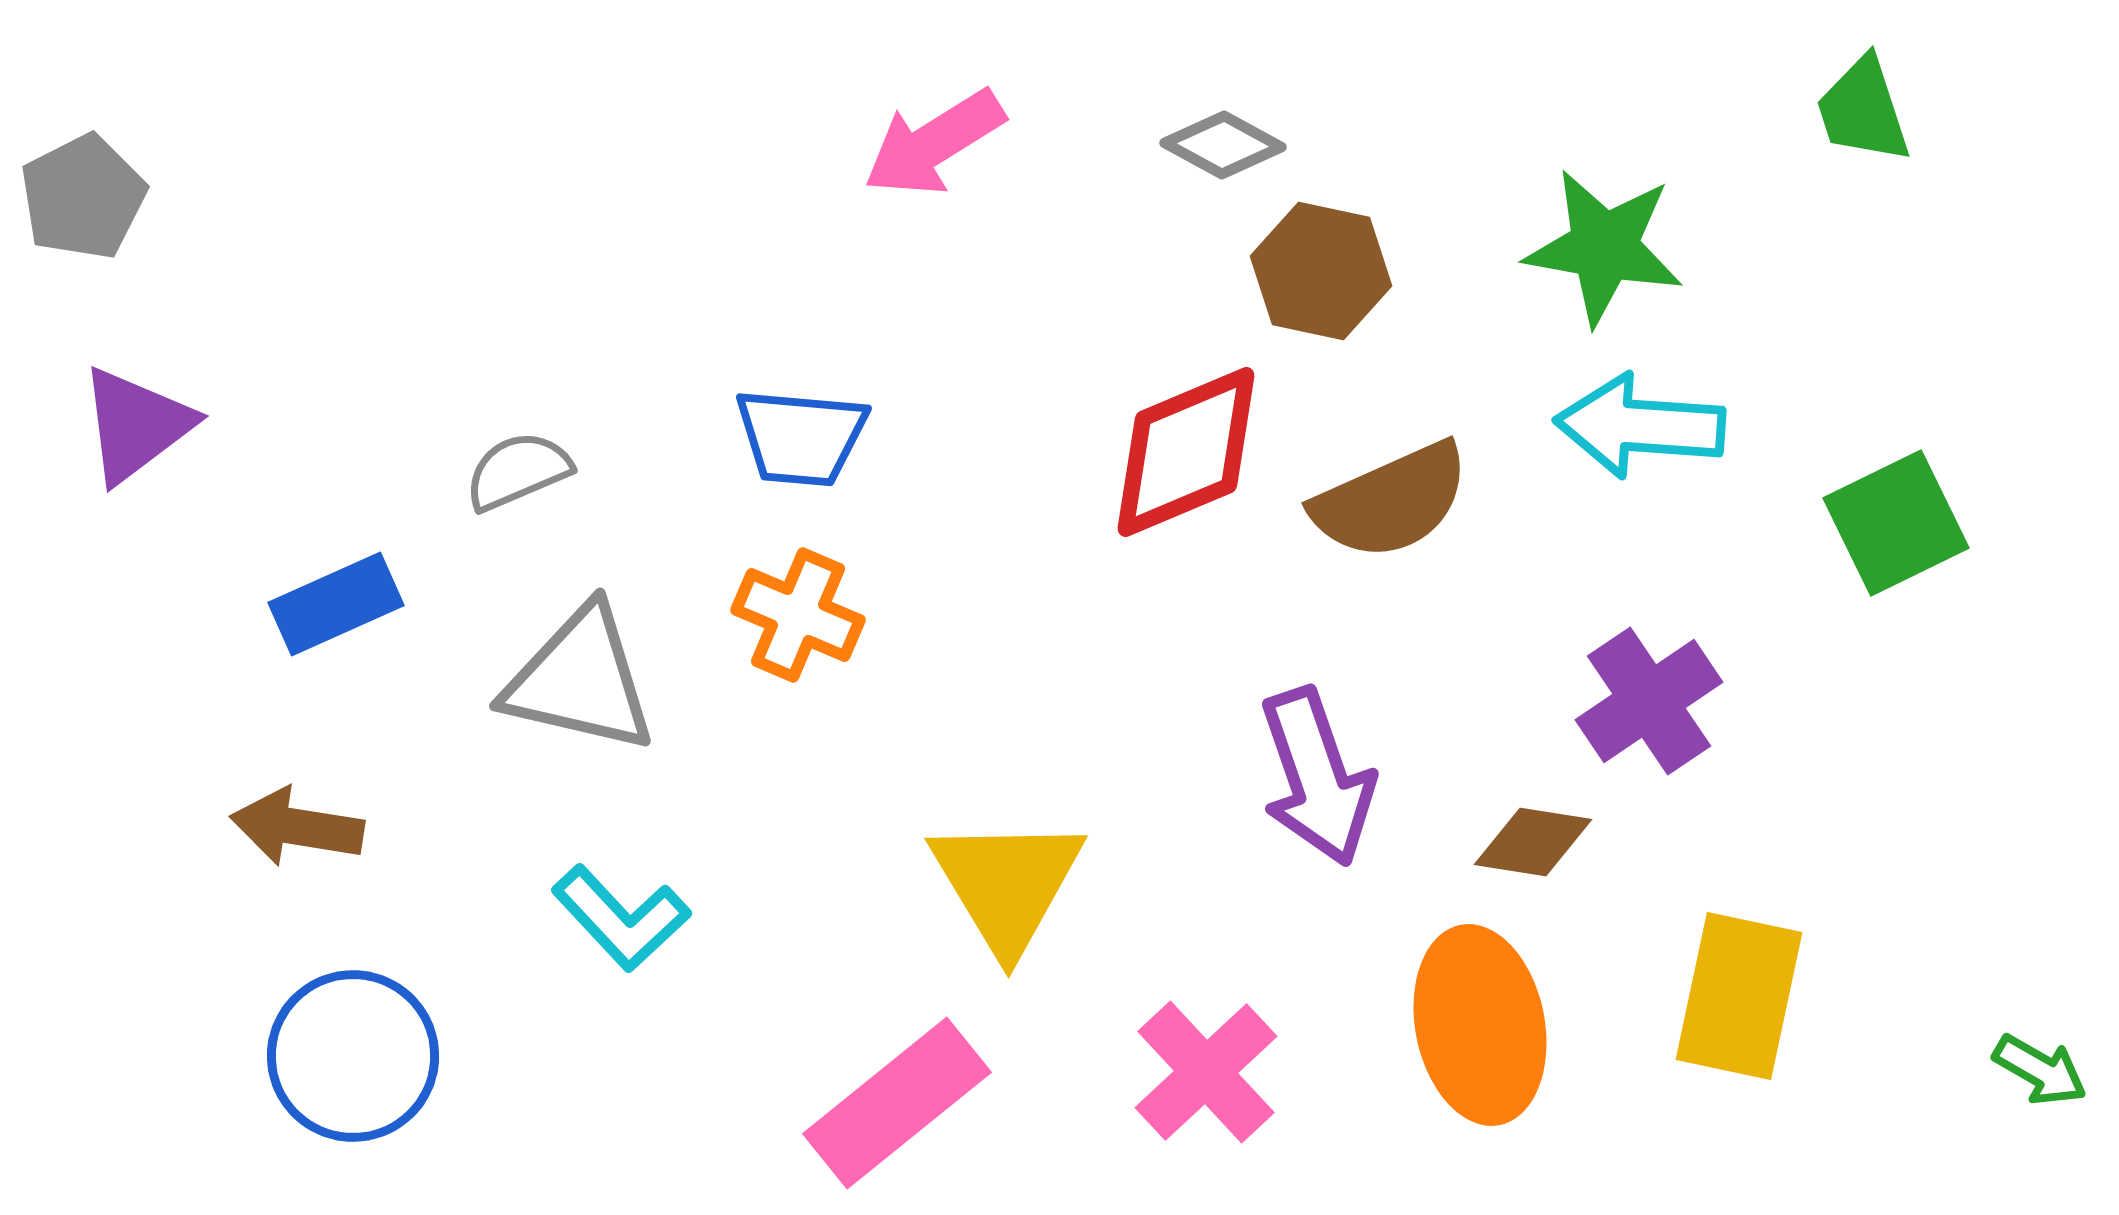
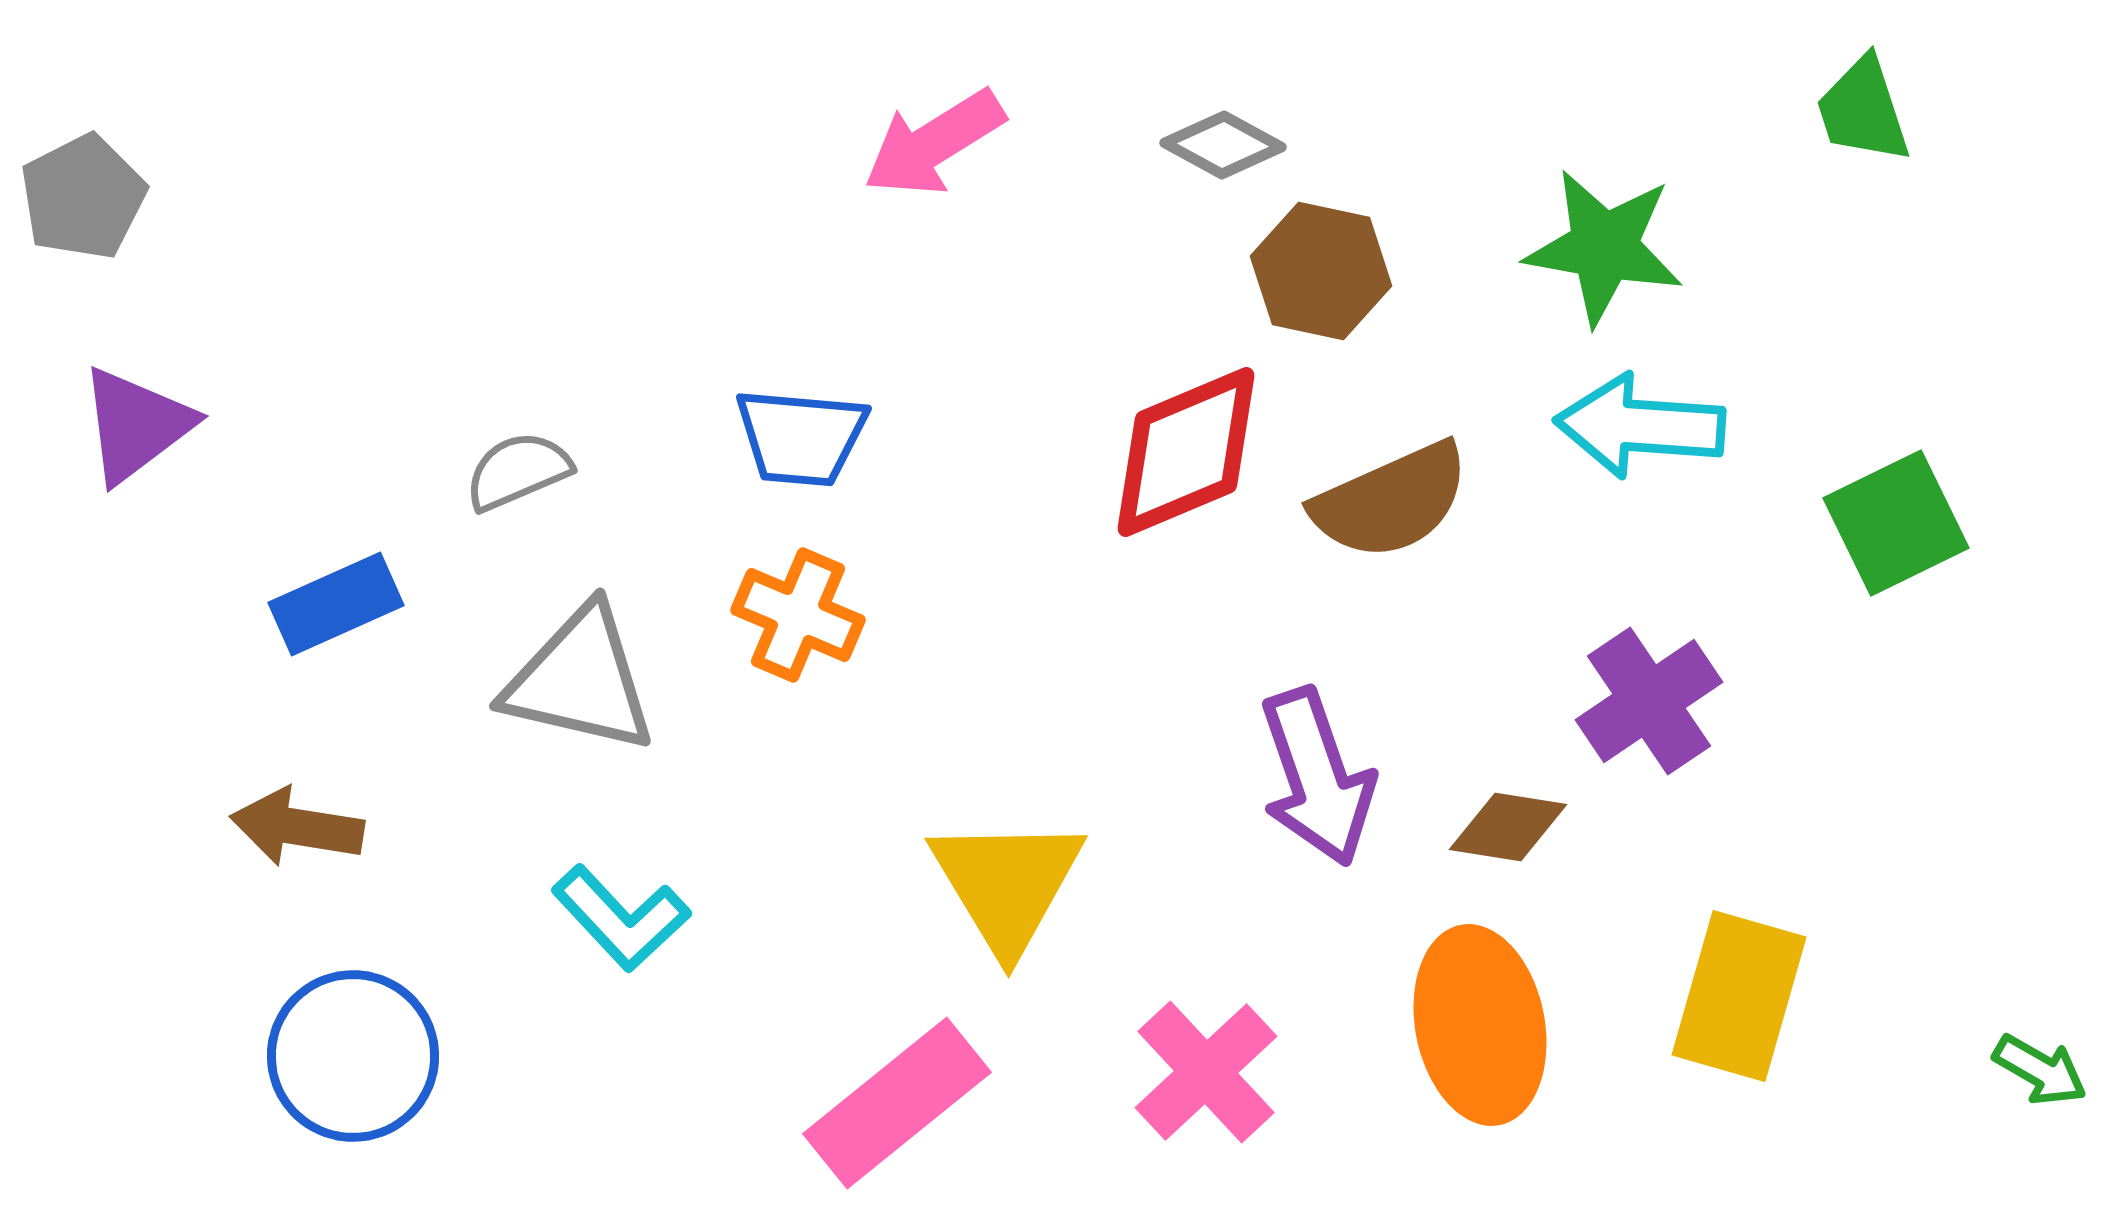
brown diamond: moved 25 px left, 15 px up
yellow rectangle: rotated 4 degrees clockwise
